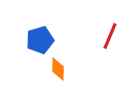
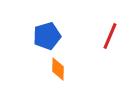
blue pentagon: moved 7 px right, 4 px up
